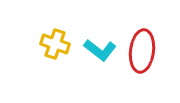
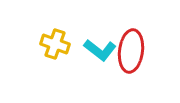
red ellipse: moved 11 px left
